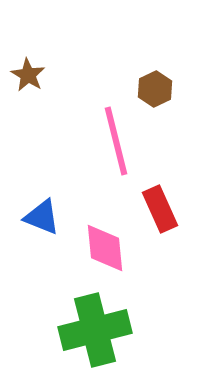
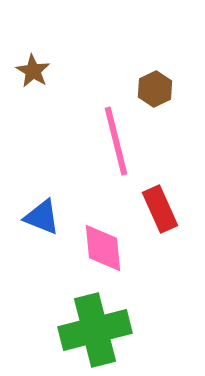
brown star: moved 5 px right, 4 px up
pink diamond: moved 2 px left
